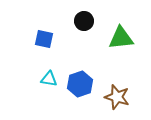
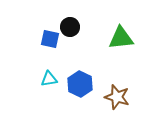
black circle: moved 14 px left, 6 px down
blue square: moved 6 px right
cyan triangle: rotated 18 degrees counterclockwise
blue hexagon: rotated 15 degrees counterclockwise
